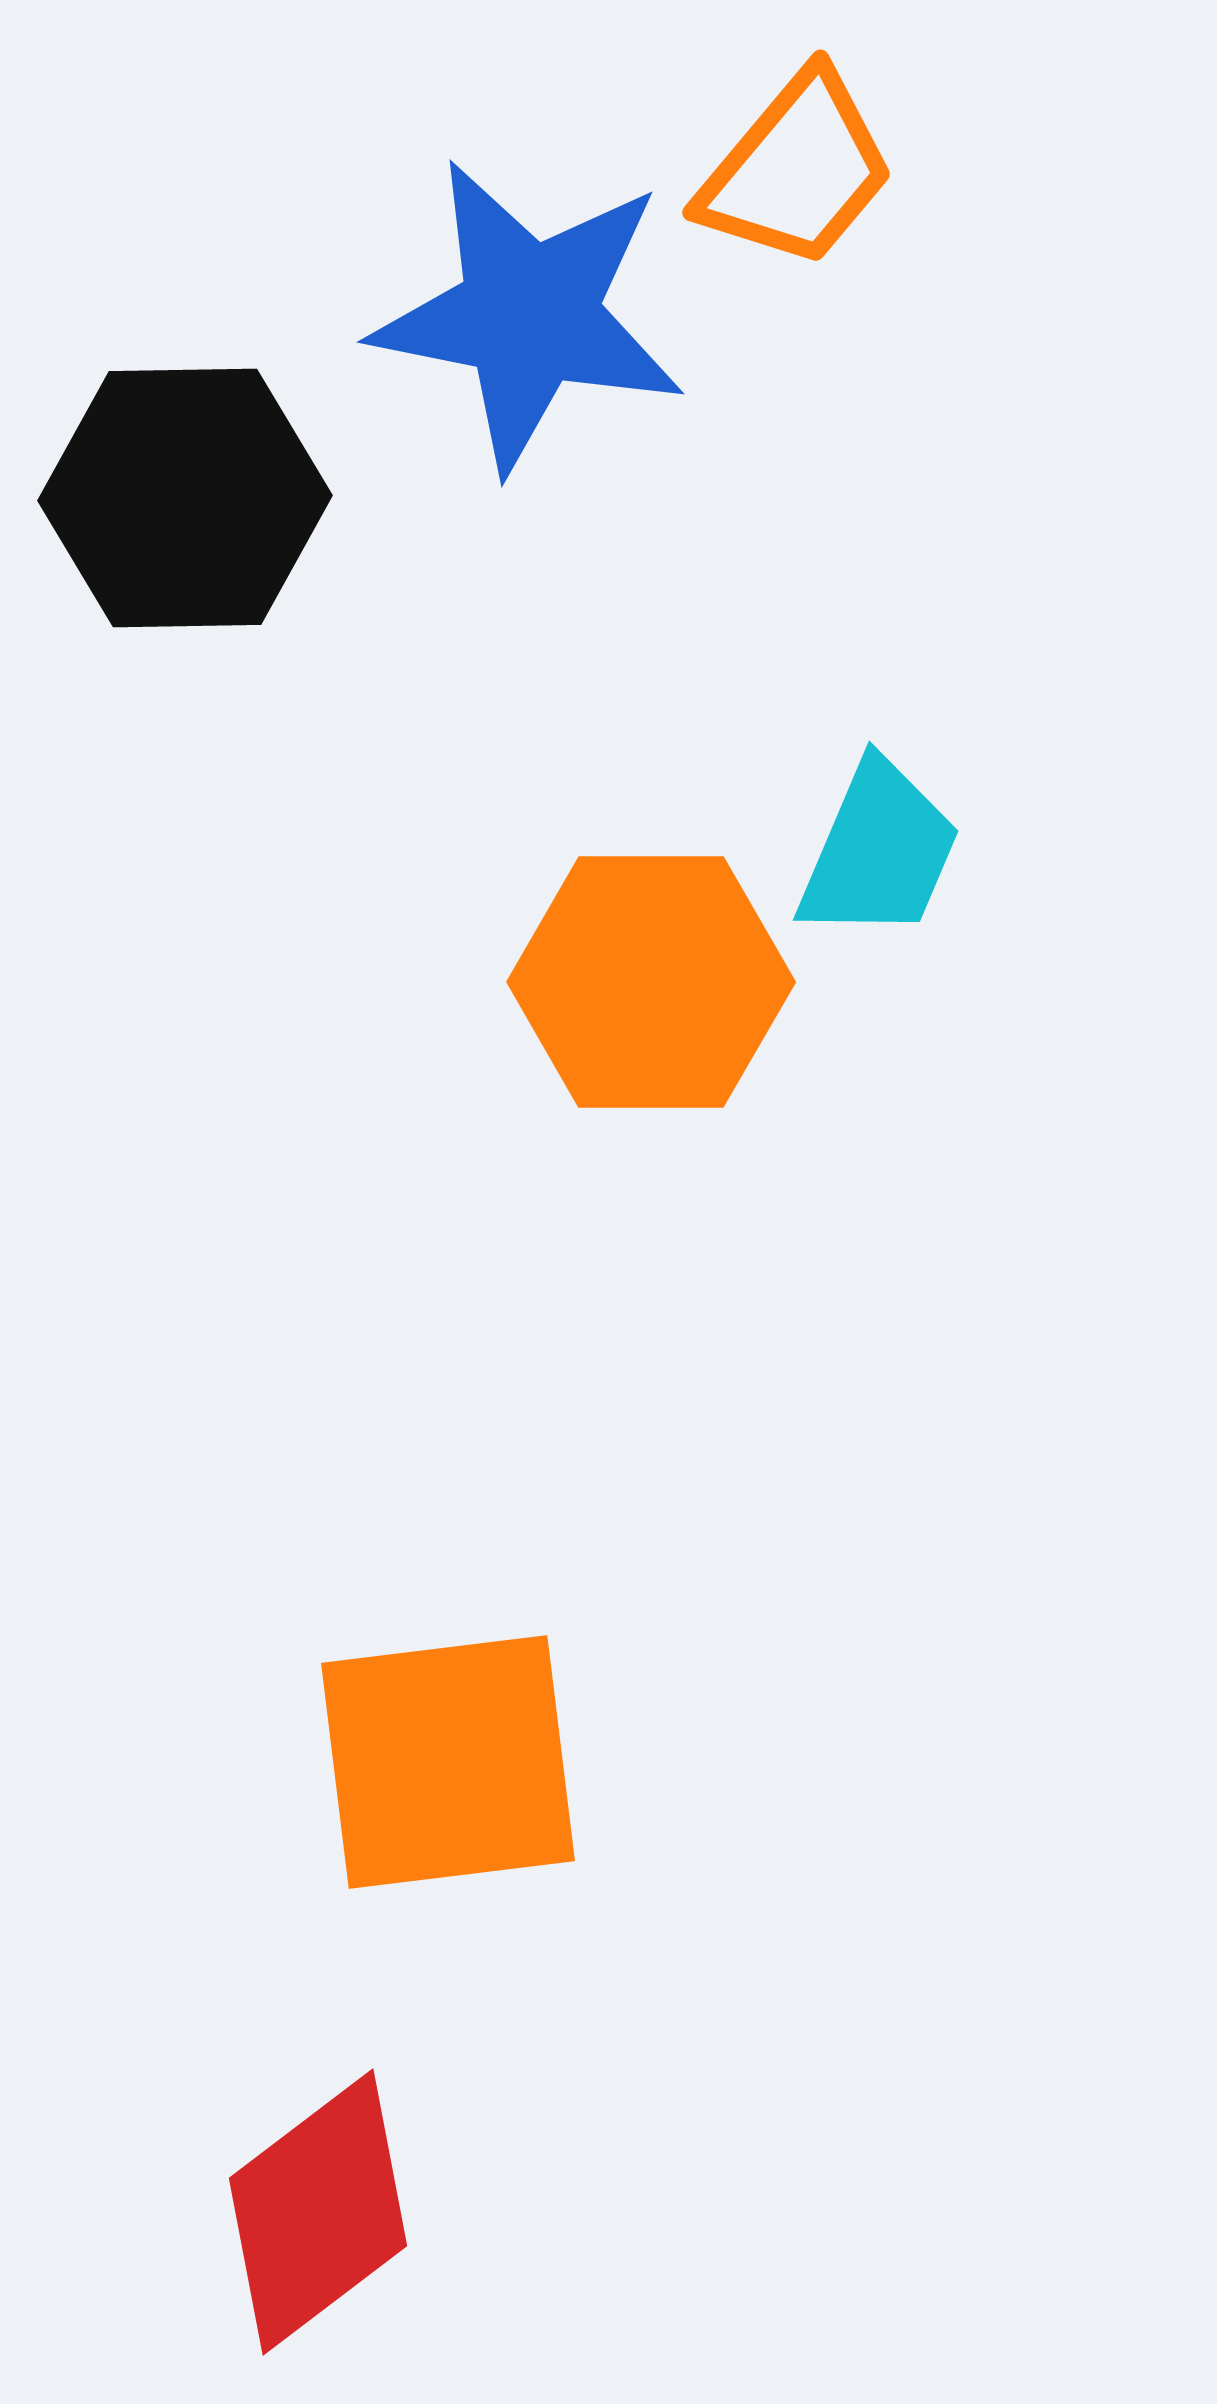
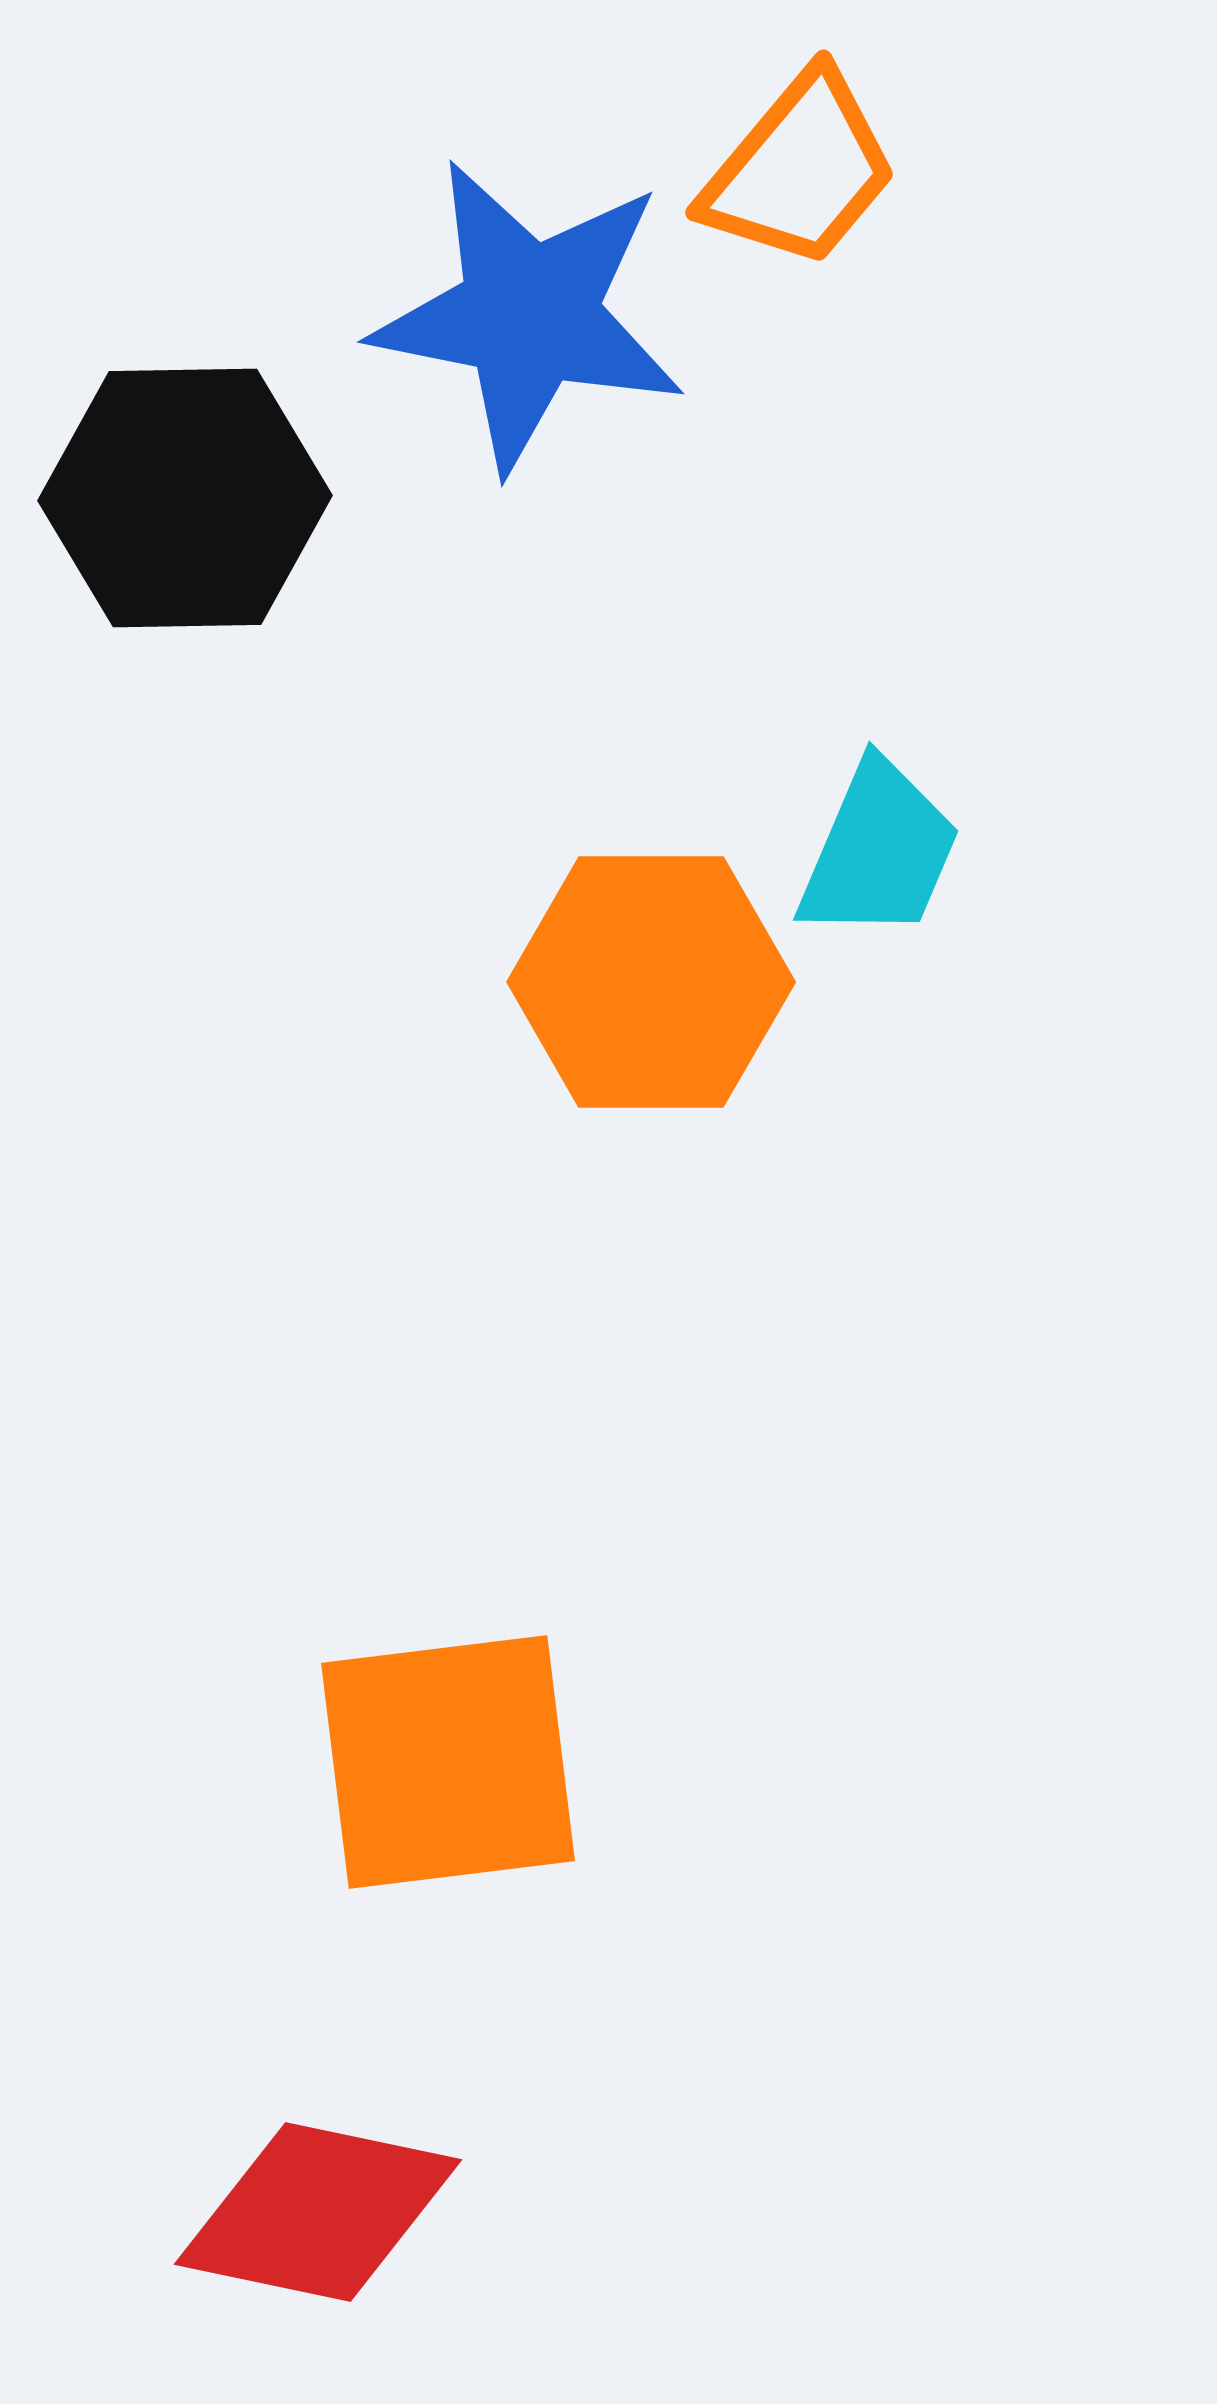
orange trapezoid: moved 3 px right
red diamond: rotated 49 degrees clockwise
